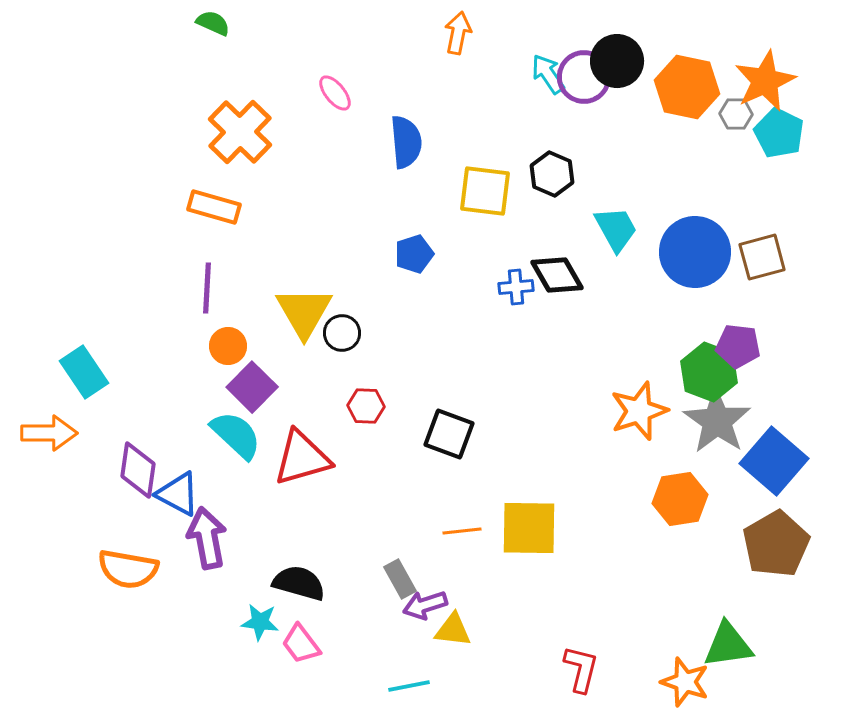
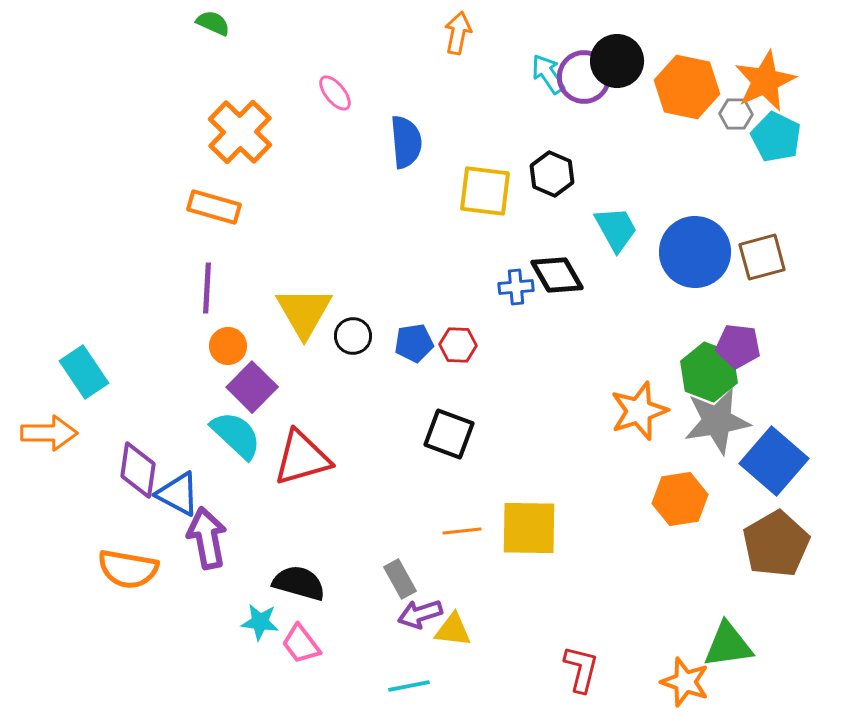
cyan pentagon at (779, 133): moved 3 px left, 4 px down
blue pentagon at (414, 254): moved 89 px down; rotated 9 degrees clockwise
black circle at (342, 333): moved 11 px right, 3 px down
red hexagon at (366, 406): moved 92 px right, 61 px up
gray star at (717, 421): rotated 28 degrees clockwise
purple arrow at (425, 605): moved 5 px left, 9 px down
